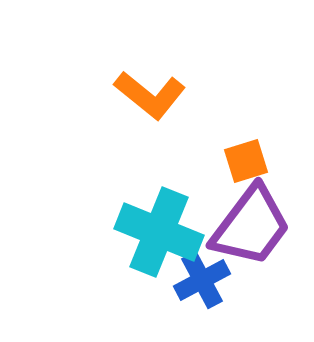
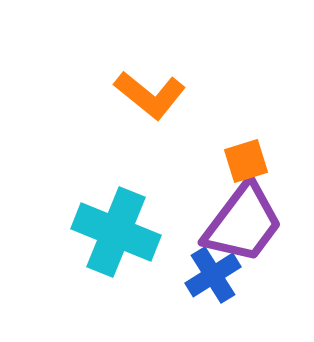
purple trapezoid: moved 8 px left, 3 px up
cyan cross: moved 43 px left
blue cross: moved 11 px right, 5 px up; rotated 4 degrees counterclockwise
